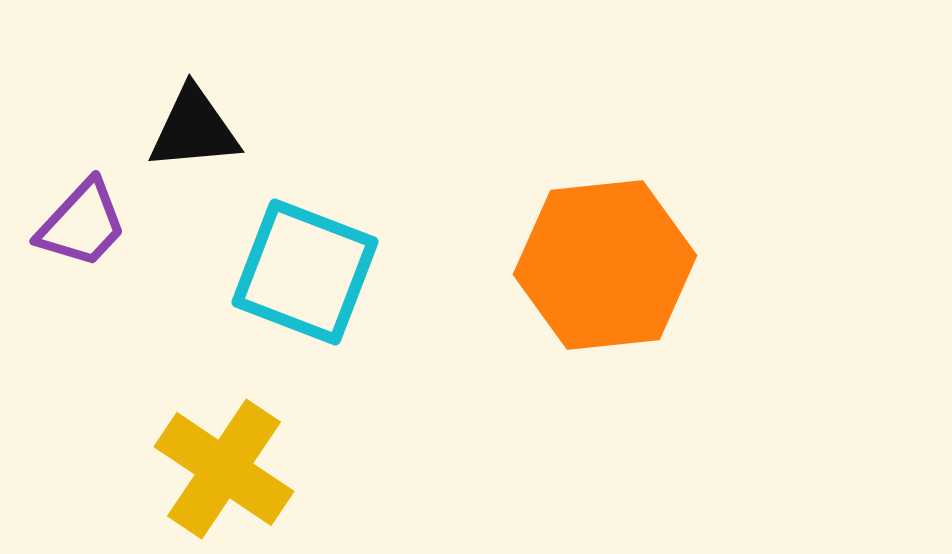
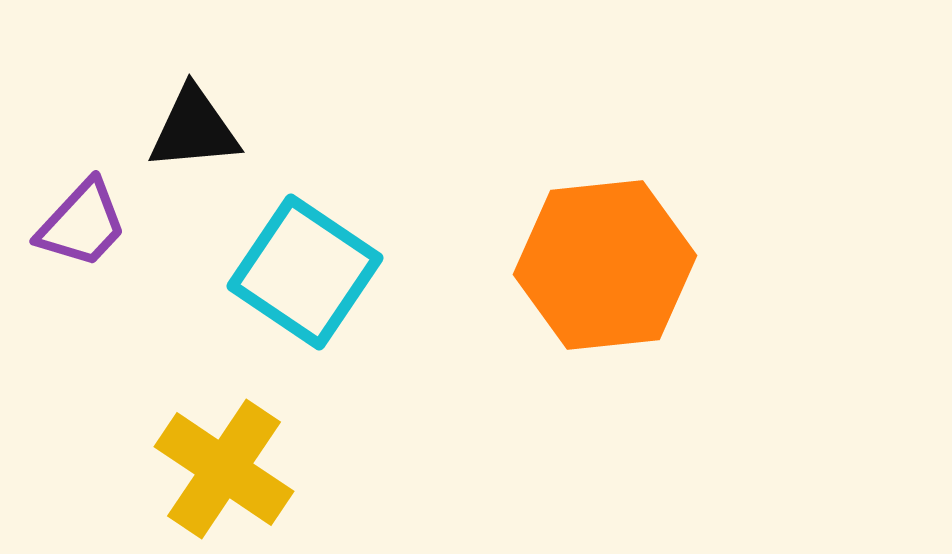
cyan square: rotated 13 degrees clockwise
